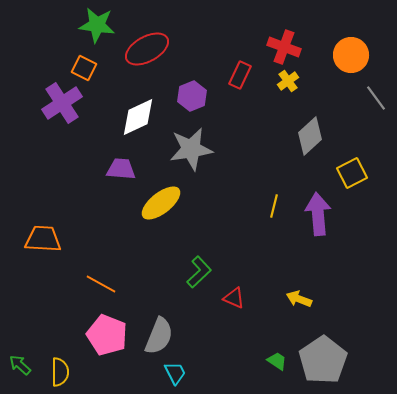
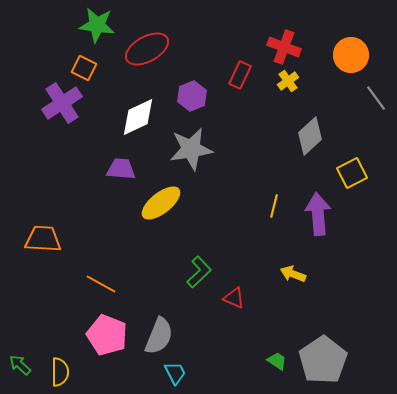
yellow arrow: moved 6 px left, 25 px up
